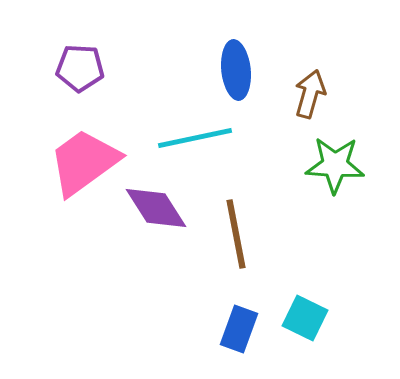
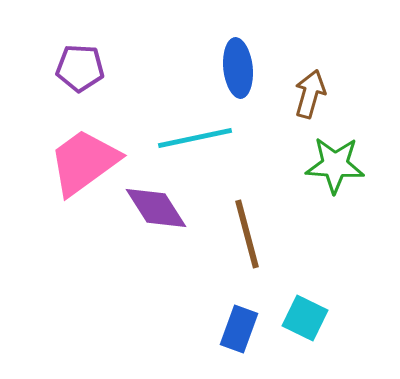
blue ellipse: moved 2 px right, 2 px up
brown line: moved 11 px right; rotated 4 degrees counterclockwise
